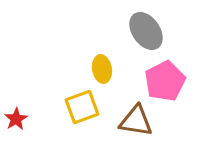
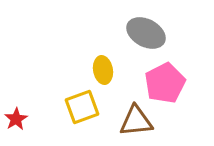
gray ellipse: moved 2 px down; rotated 27 degrees counterclockwise
yellow ellipse: moved 1 px right, 1 px down
pink pentagon: moved 2 px down
brown triangle: rotated 15 degrees counterclockwise
